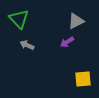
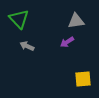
gray triangle: rotated 18 degrees clockwise
gray arrow: moved 1 px down
